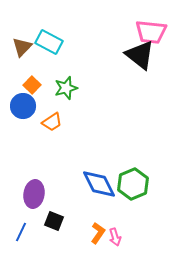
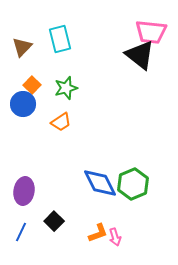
cyan rectangle: moved 11 px right, 3 px up; rotated 48 degrees clockwise
blue circle: moved 2 px up
orange trapezoid: moved 9 px right
blue diamond: moved 1 px right, 1 px up
purple ellipse: moved 10 px left, 3 px up
black square: rotated 24 degrees clockwise
orange L-shape: rotated 35 degrees clockwise
